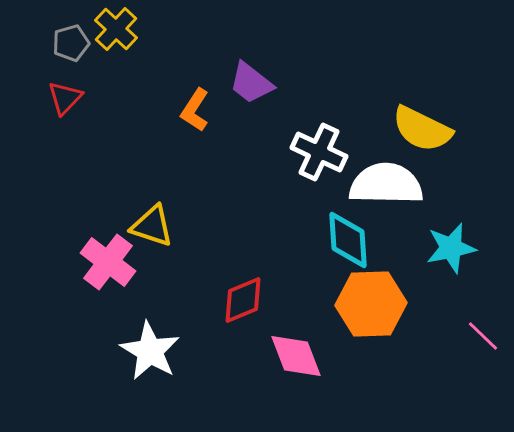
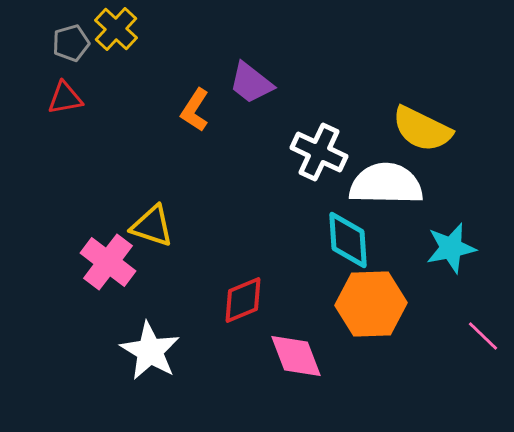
red triangle: rotated 36 degrees clockwise
